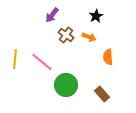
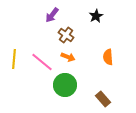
orange arrow: moved 21 px left, 20 px down
yellow line: moved 1 px left
green circle: moved 1 px left
brown rectangle: moved 1 px right, 5 px down
